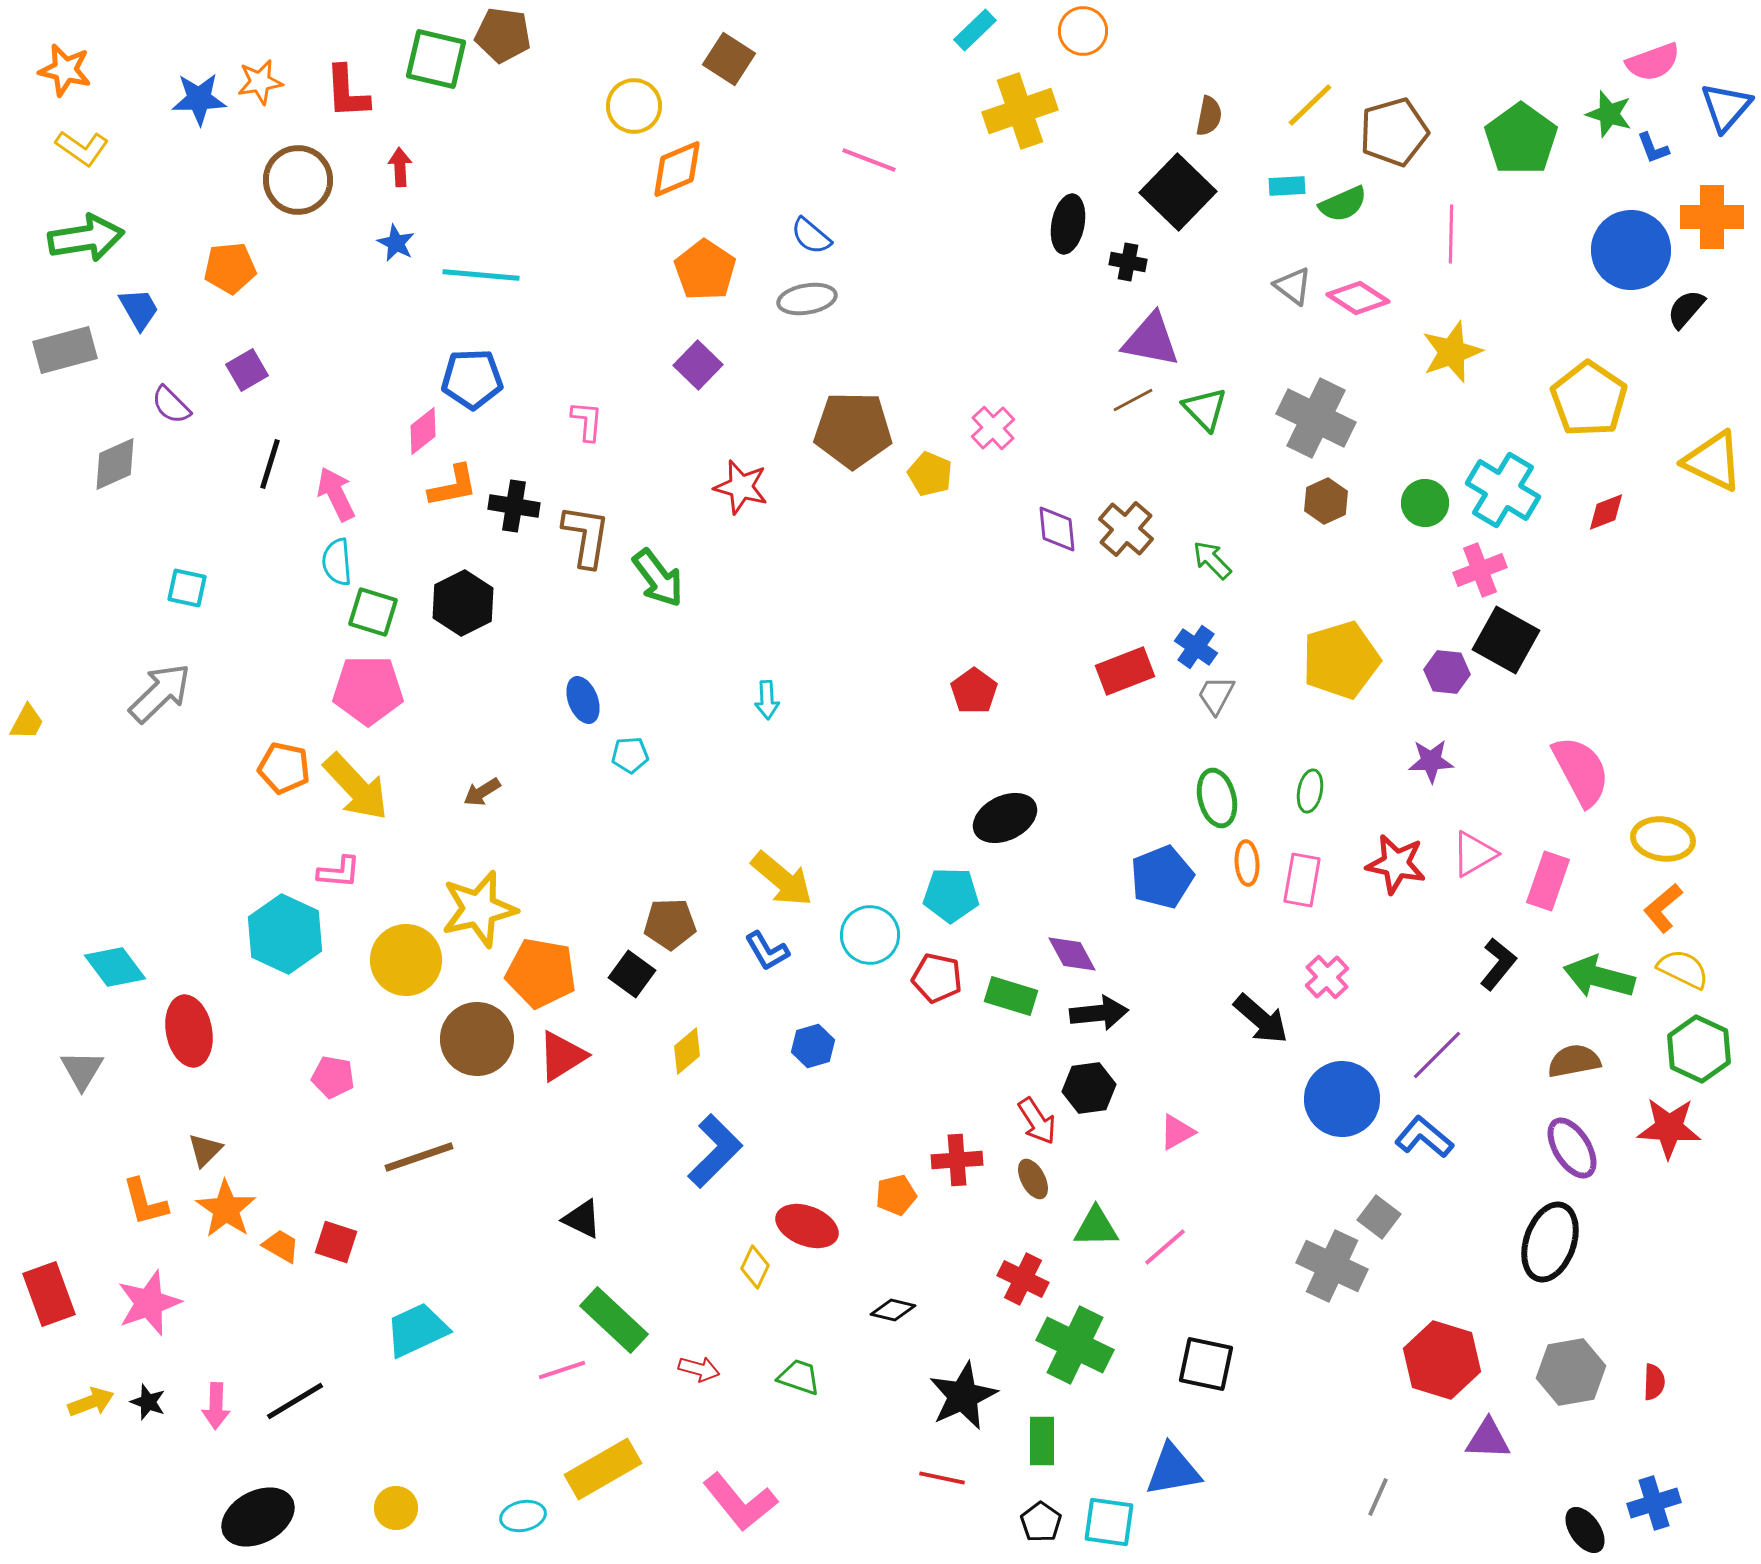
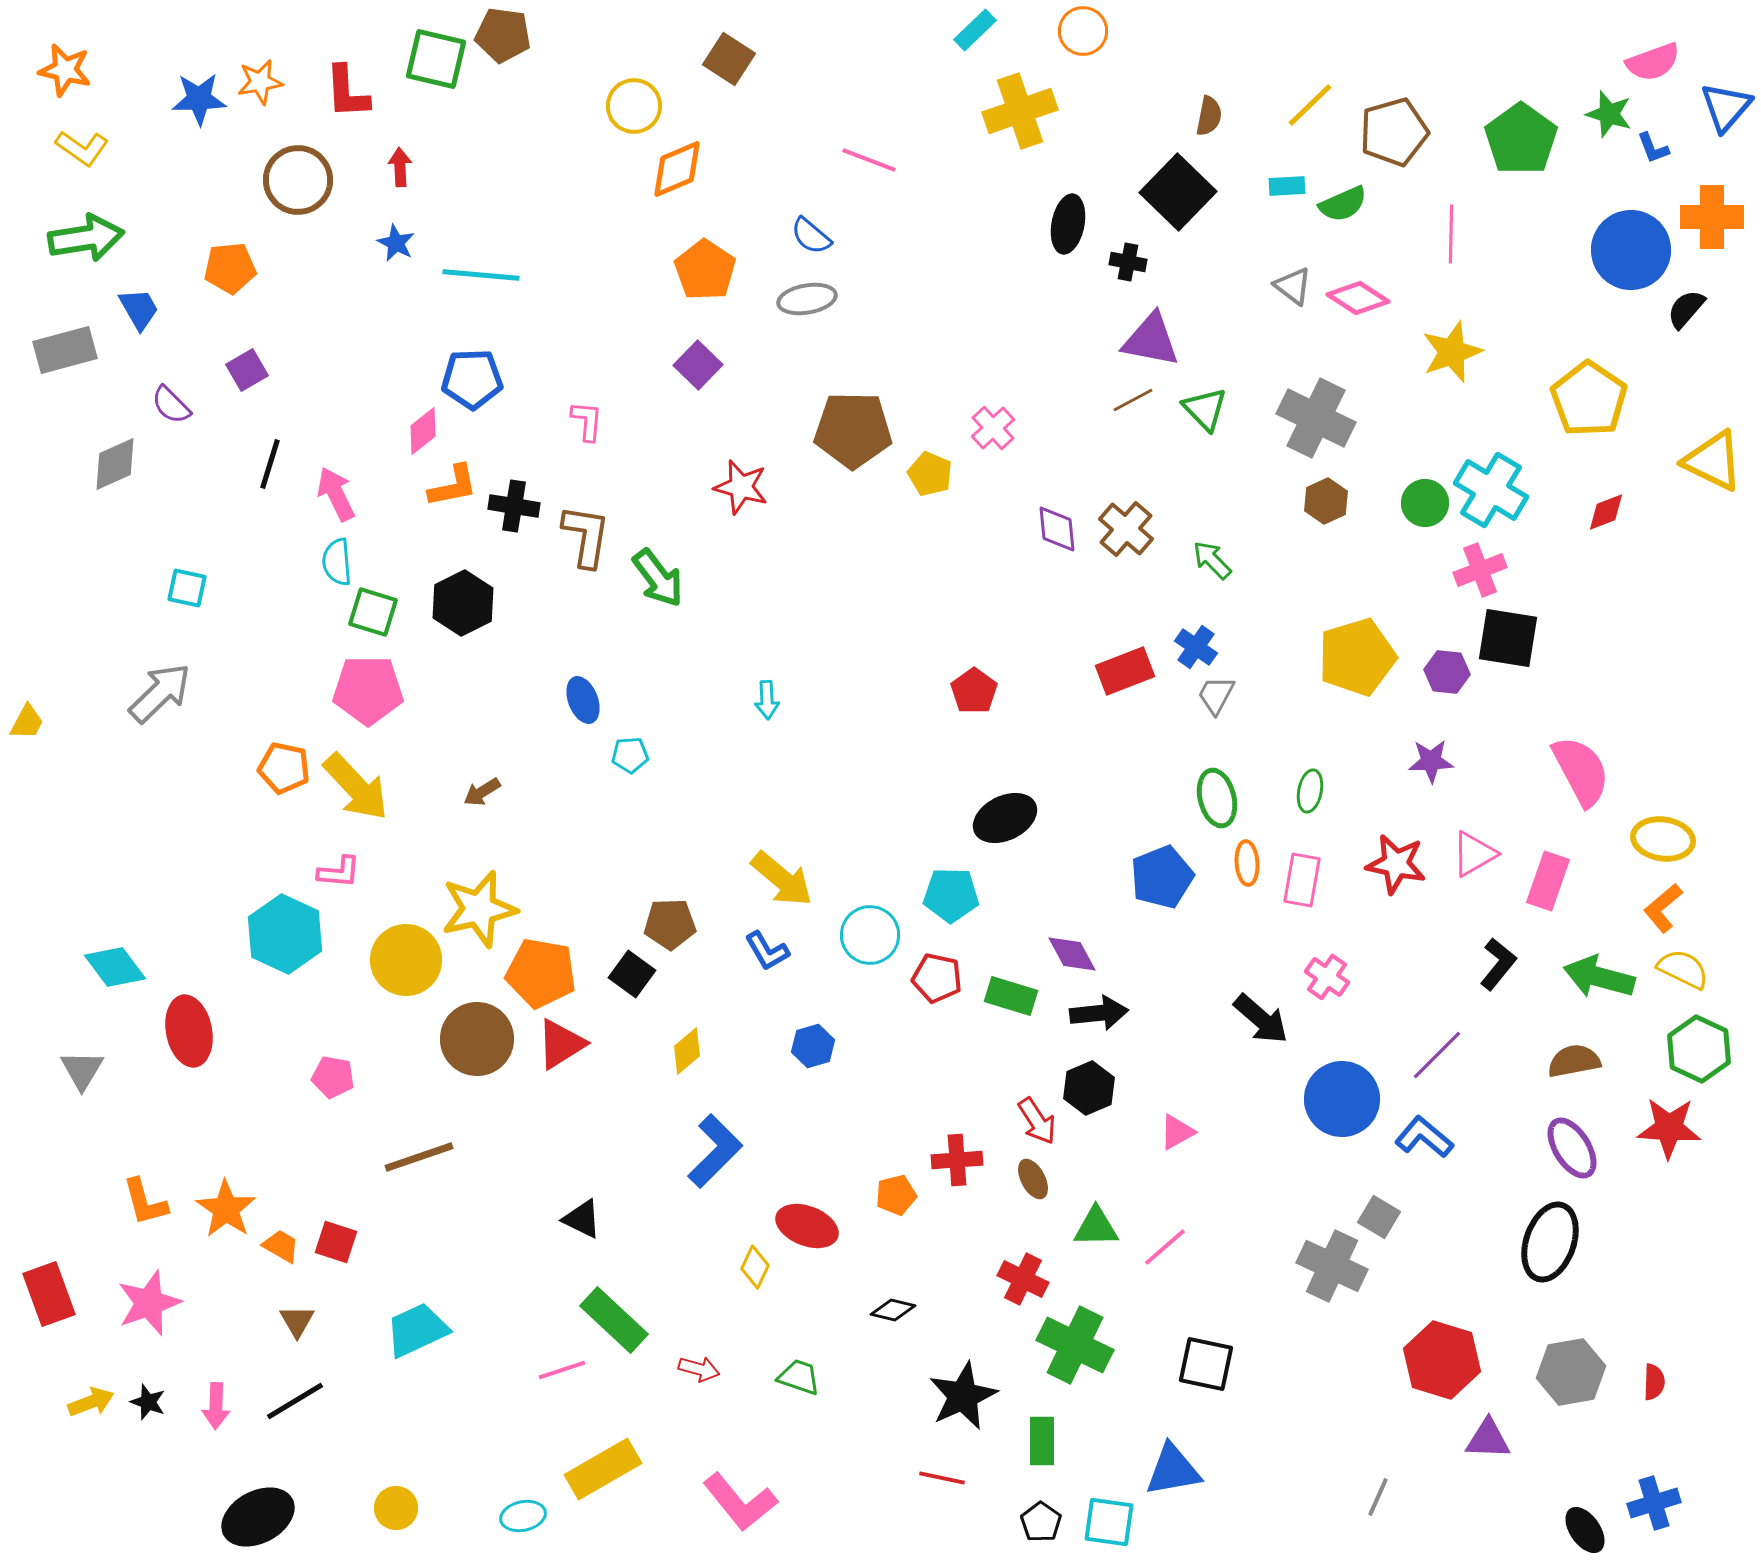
cyan cross at (1503, 490): moved 12 px left
black square at (1506, 640): moved 2 px right, 2 px up; rotated 20 degrees counterclockwise
yellow pentagon at (1341, 660): moved 16 px right, 3 px up
pink cross at (1327, 977): rotated 12 degrees counterclockwise
red triangle at (562, 1056): moved 1 px left, 12 px up
black hexagon at (1089, 1088): rotated 15 degrees counterclockwise
brown triangle at (205, 1150): moved 92 px right, 171 px down; rotated 15 degrees counterclockwise
gray square at (1379, 1217): rotated 6 degrees counterclockwise
